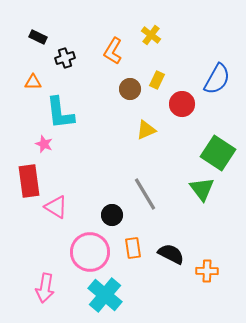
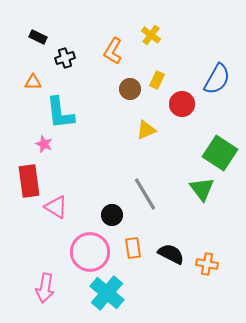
green square: moved 2 px right
orange cross: moved 7 px up; rotated 10 degrees clockwise
cyan cross: moved 2 px right, 2 px up
